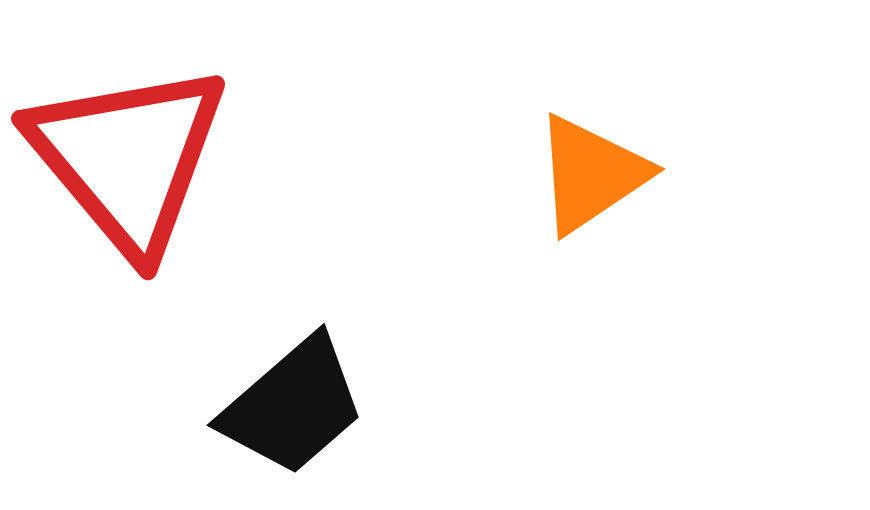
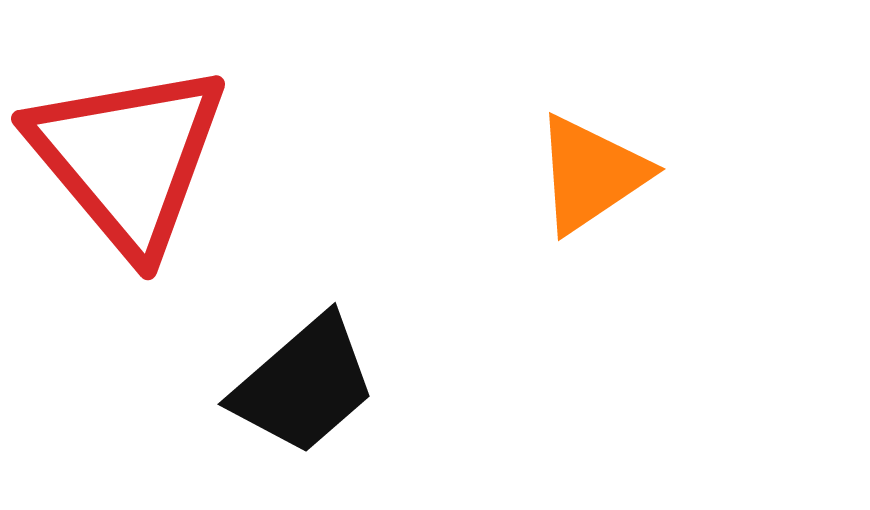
black trapezoid: moved 11 px right, 21 px up
